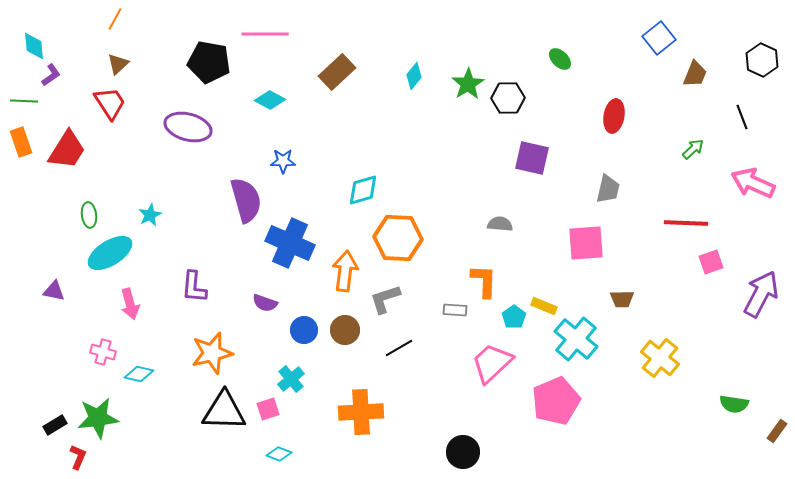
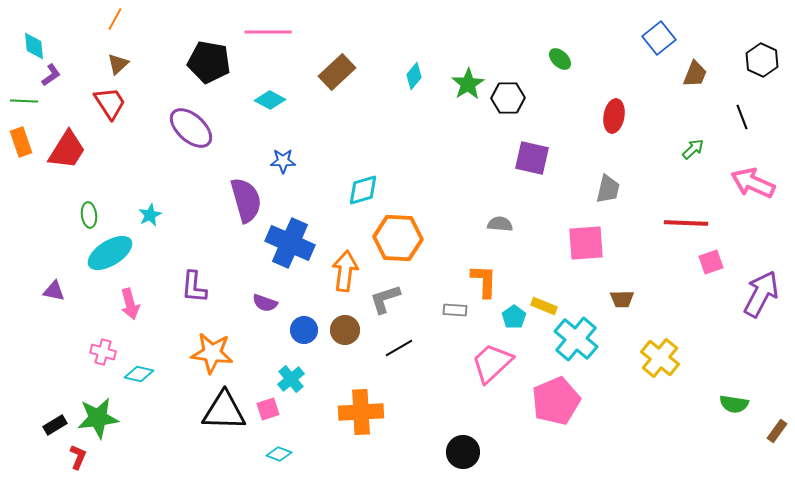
pink line at (265, 34): moved 3 px right, 2 px up
purple ellipse at (188, 127): moved 3 px right, 1 px down; rotated 27 degrees clockwise
orange star at (212, 353): rotated 21 degrees clockwise
